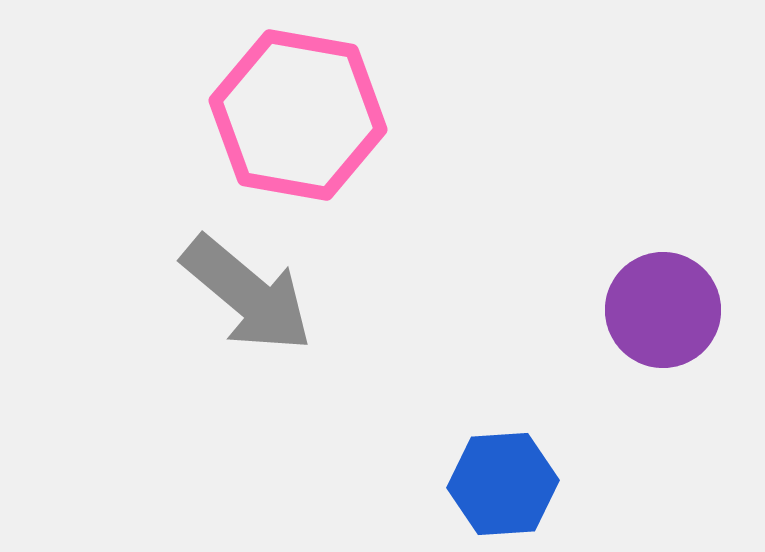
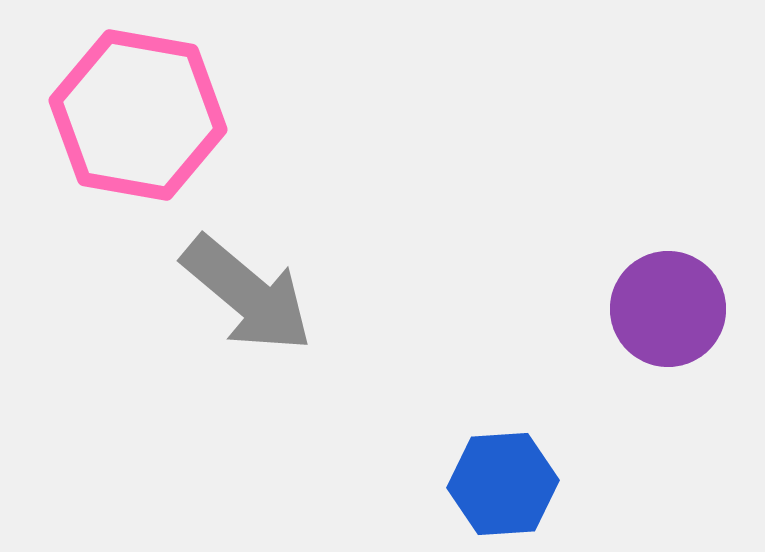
pink hexagon: moved 160 px left
purple circle: moved 5 px right, 1 px up
